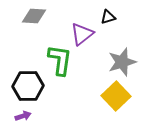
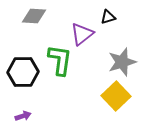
black hexagon: moved 5 px left, 14 px up
